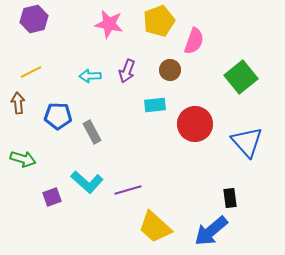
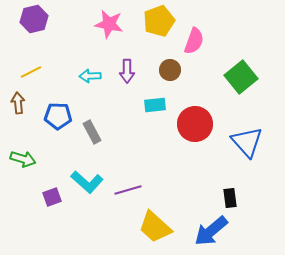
purple arrow: rotated 20 degrees counterclockwise
